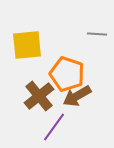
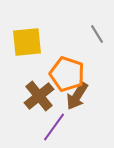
gray line: rotated 54 degrees clockwise
yellow square: moved 3 px up
brown arrow: rotated 28 degrees counterclockwise
